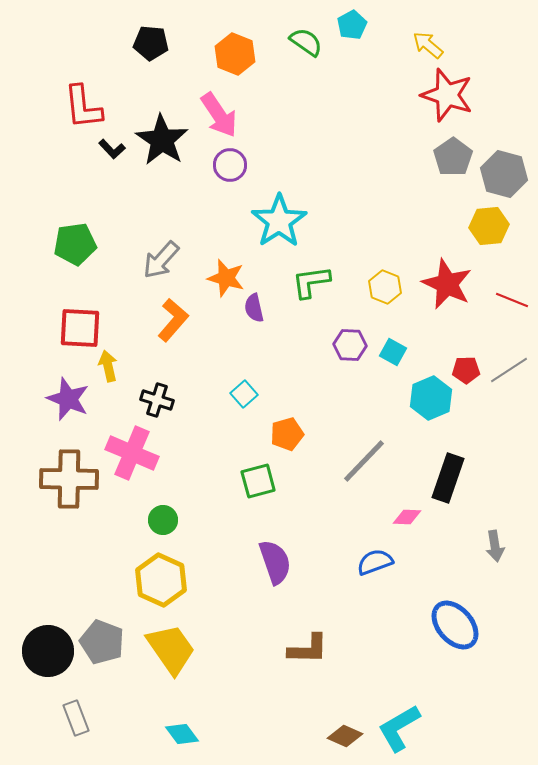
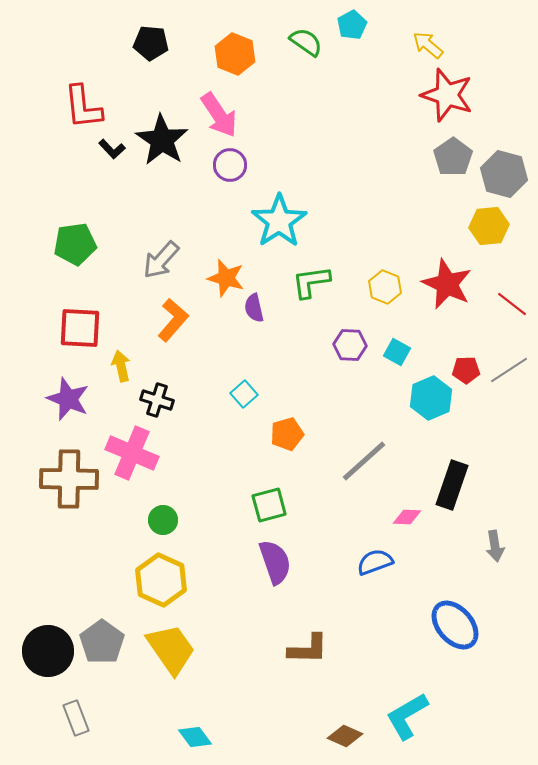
red line at (512, 300): moved 4 px down; rotated 16 degrees clockwise
cyan square at (393, 352): moved 4 px right
yellow arrow at (108, 366): moved 13 px right
gray line at (364, 461): rotated 4 degrees clockwise
black rectangle at (448, 478): moved 4 px right, 7 px down
green square at (258, 481): moved 11 px right, 24 px down
gray pentagon at (102, 642): rotated 15 degrees clockwise
cyan L-shape at (399, 728): moved 8 px right, 12 px up
cyan diamond at (182, 734): moved 13 px right, 3 px down
